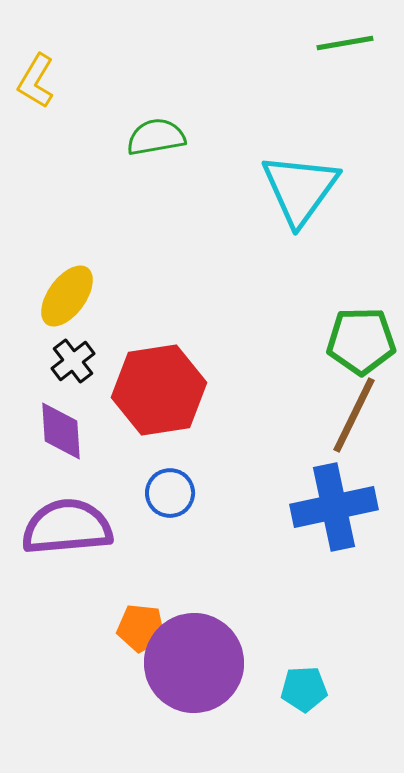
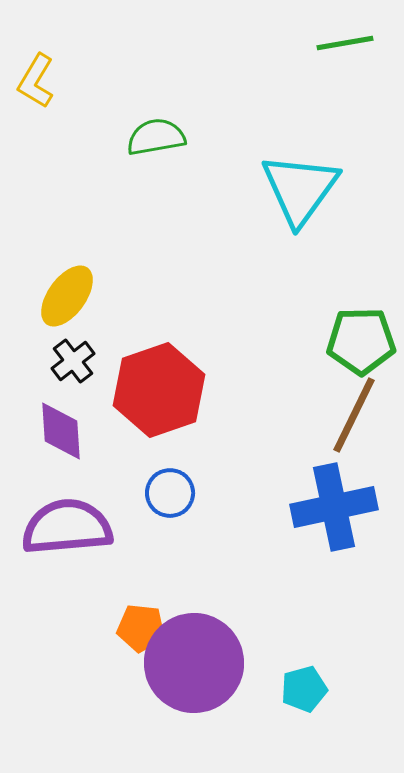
red hexagon: rotated 10 degrees counterclockwise
cyan pentagon: rotated 12 degrees counterclockwise
